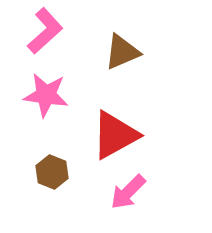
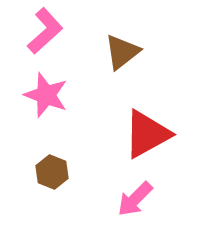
brown triangle: rotated 15 degrees counterclockwise
pink star: rotated 12 degrees clockwise
red triangle: moved 32 px right, 1 px up
pink arrow: moved 7 px right, 7 px down
